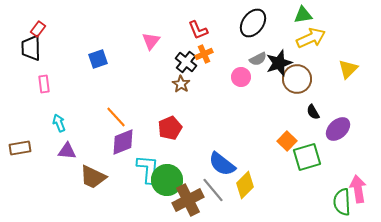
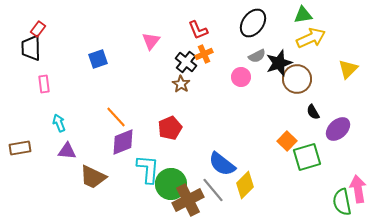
gray semicircle: moved 1 px left, 3 px up
green circle: moved 4 px right, 4 px down
green semicircle: rotated 8 degrees counterclockwise
